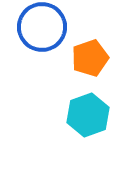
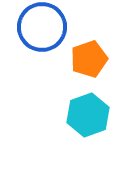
orange pentagon: moved 1 px left, 1 px down
